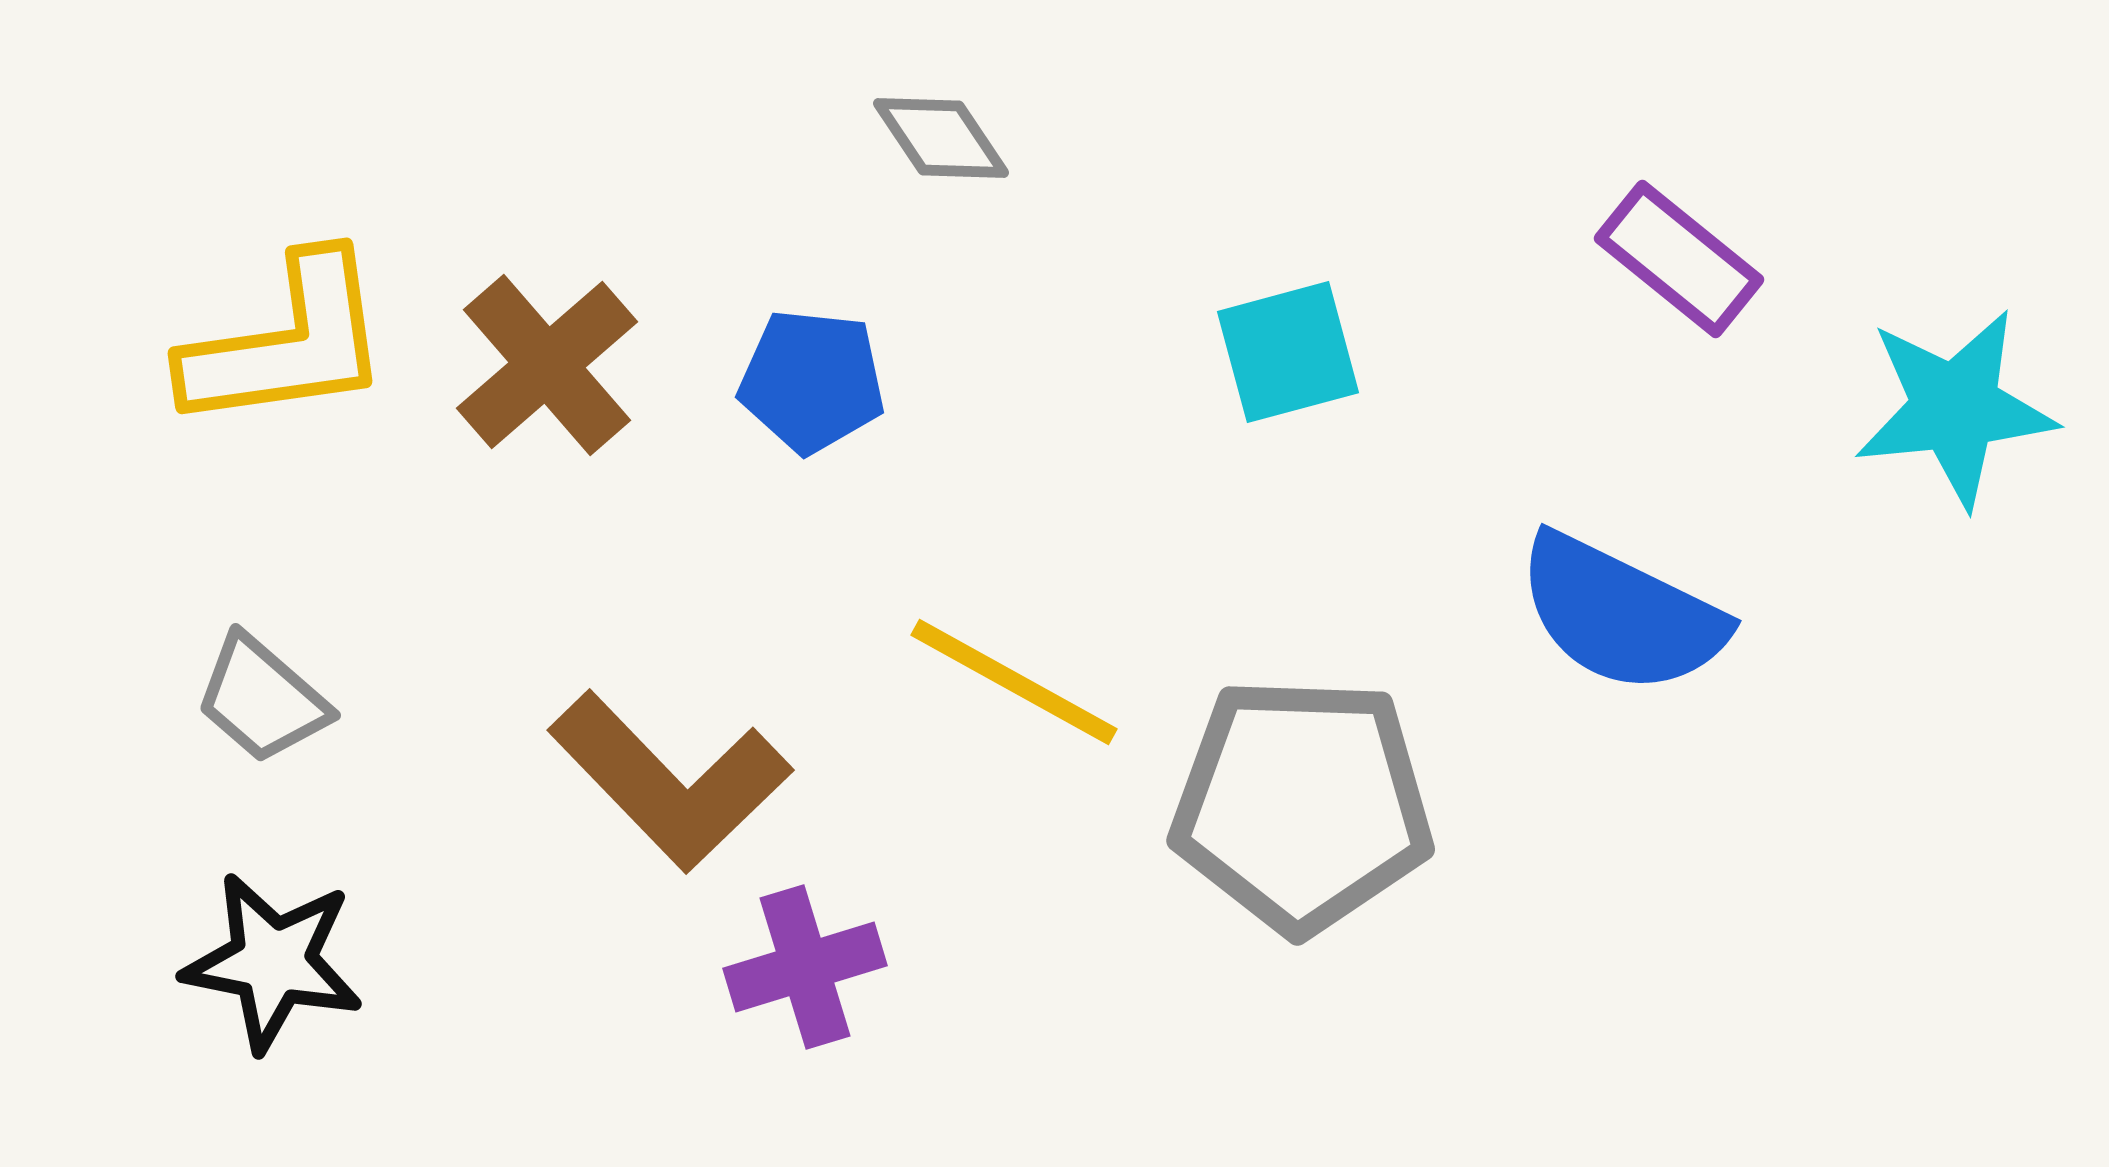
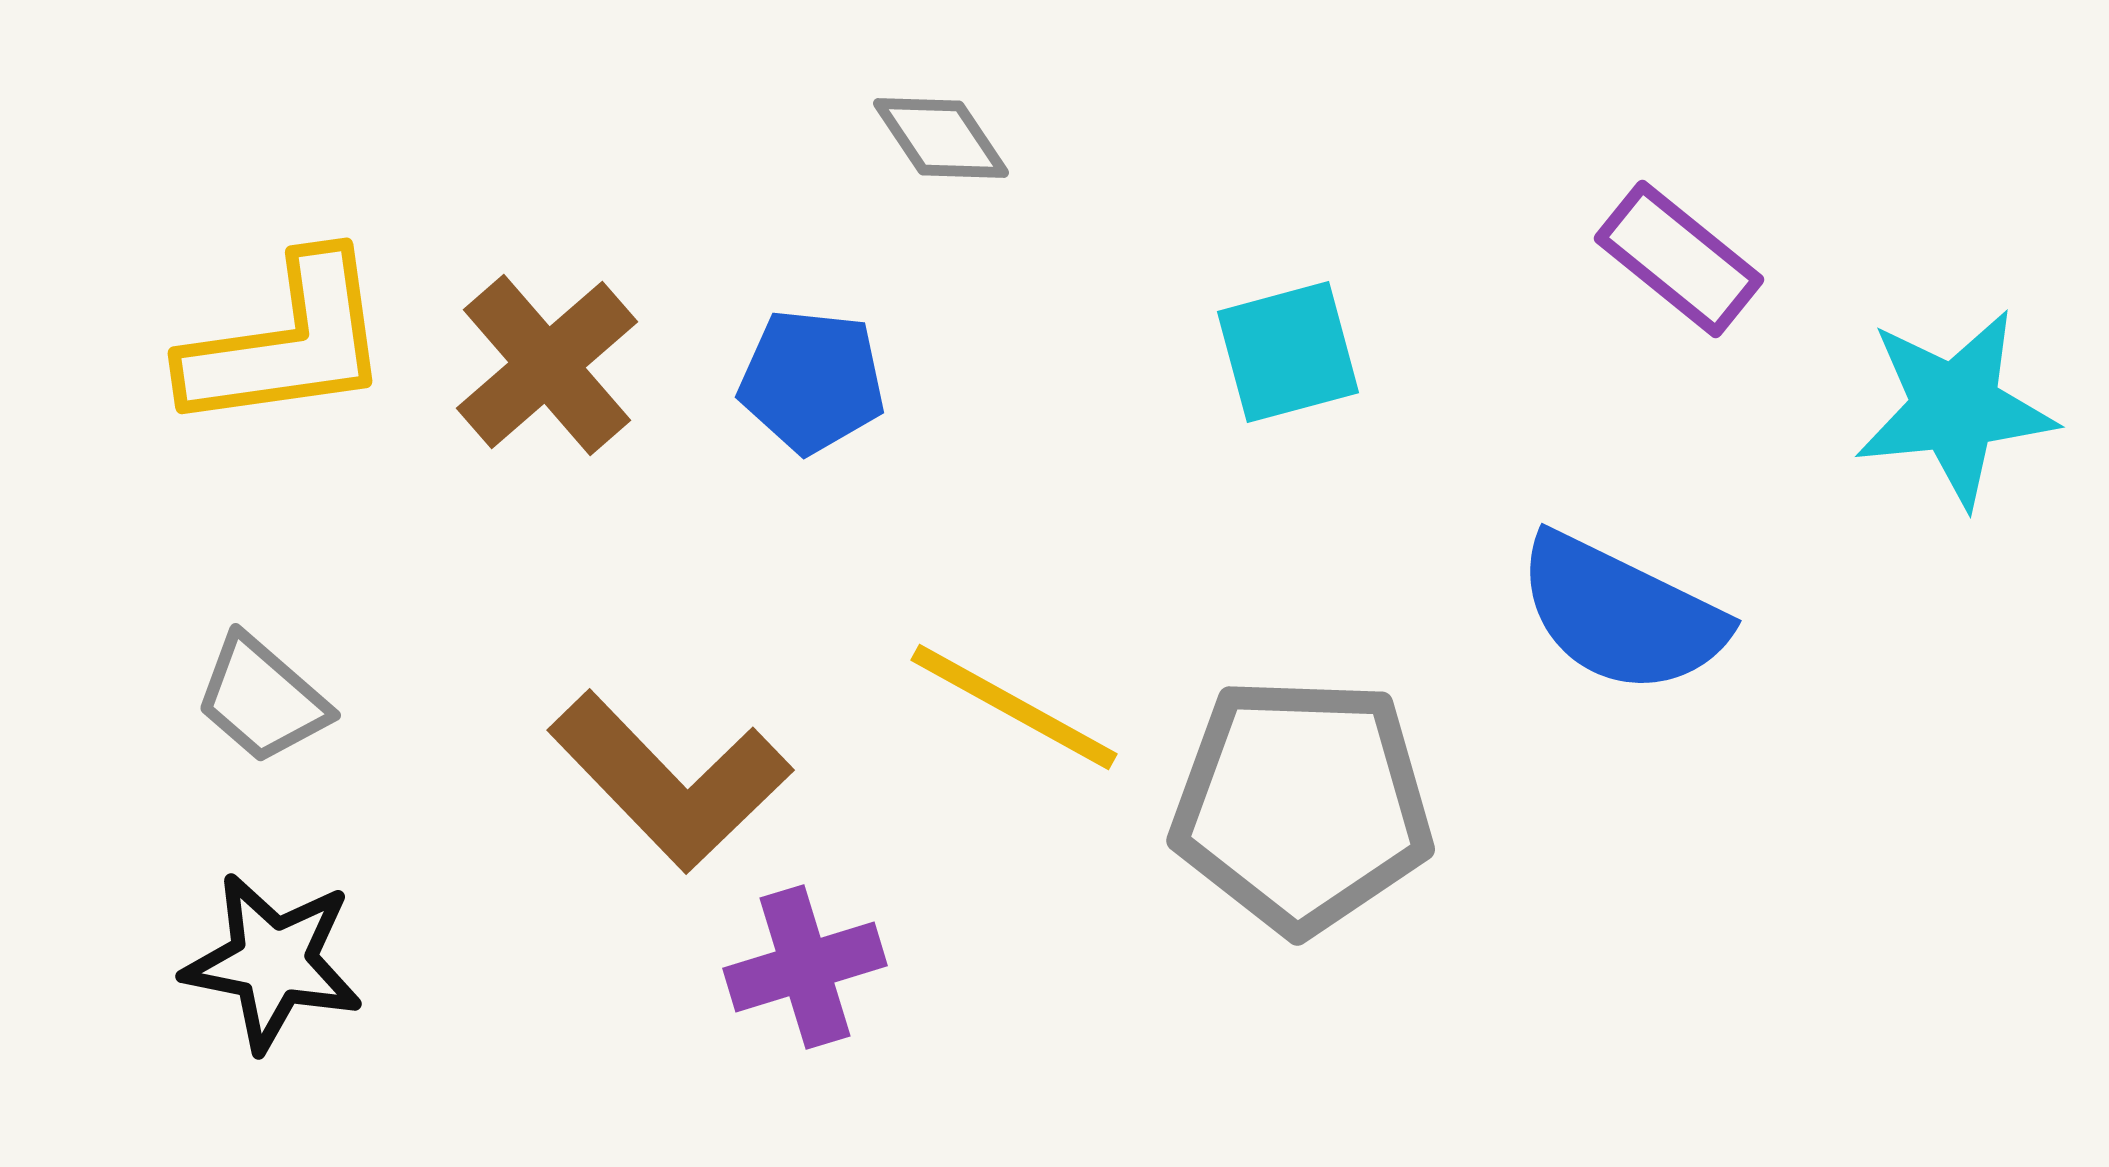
yellow line: moved 25 px down
